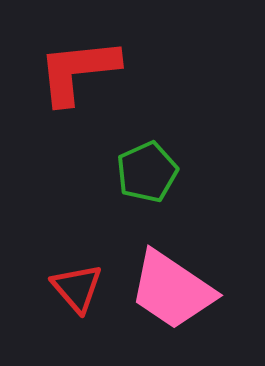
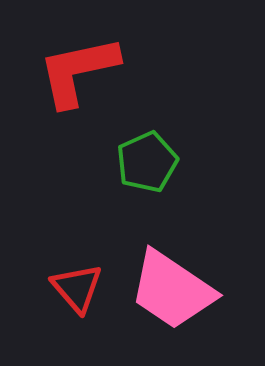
red L-shape: rotated 6 degrees counterclockwise
green pentagon: moved 10 px up
